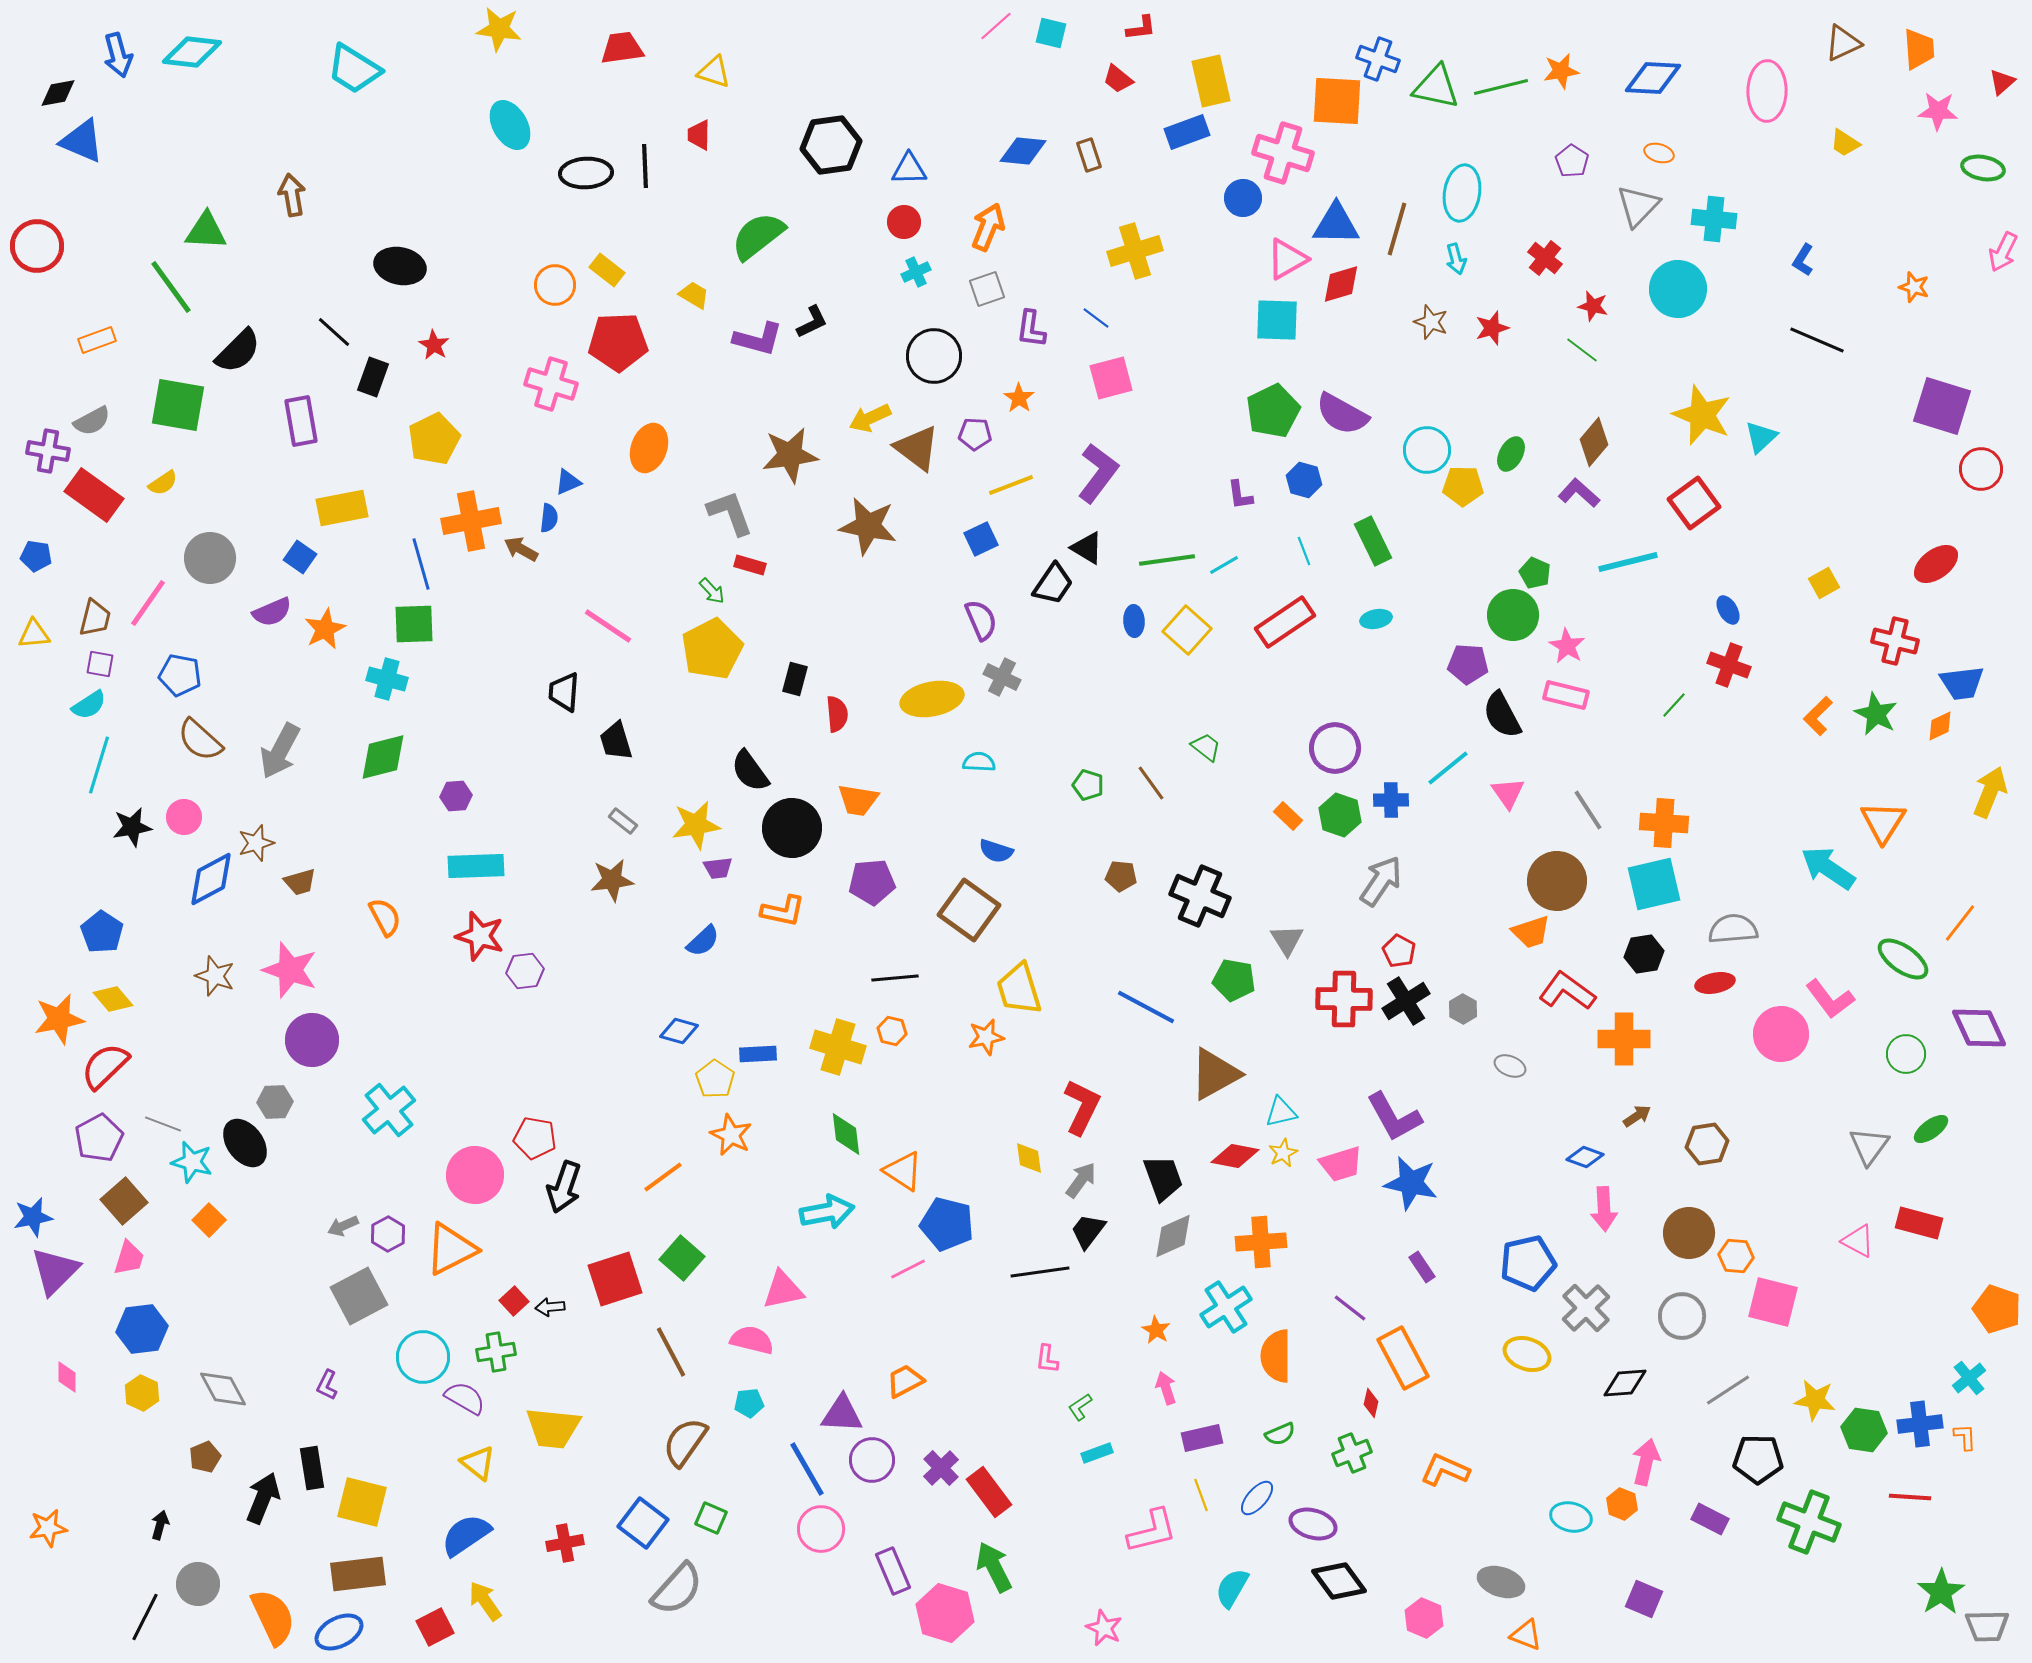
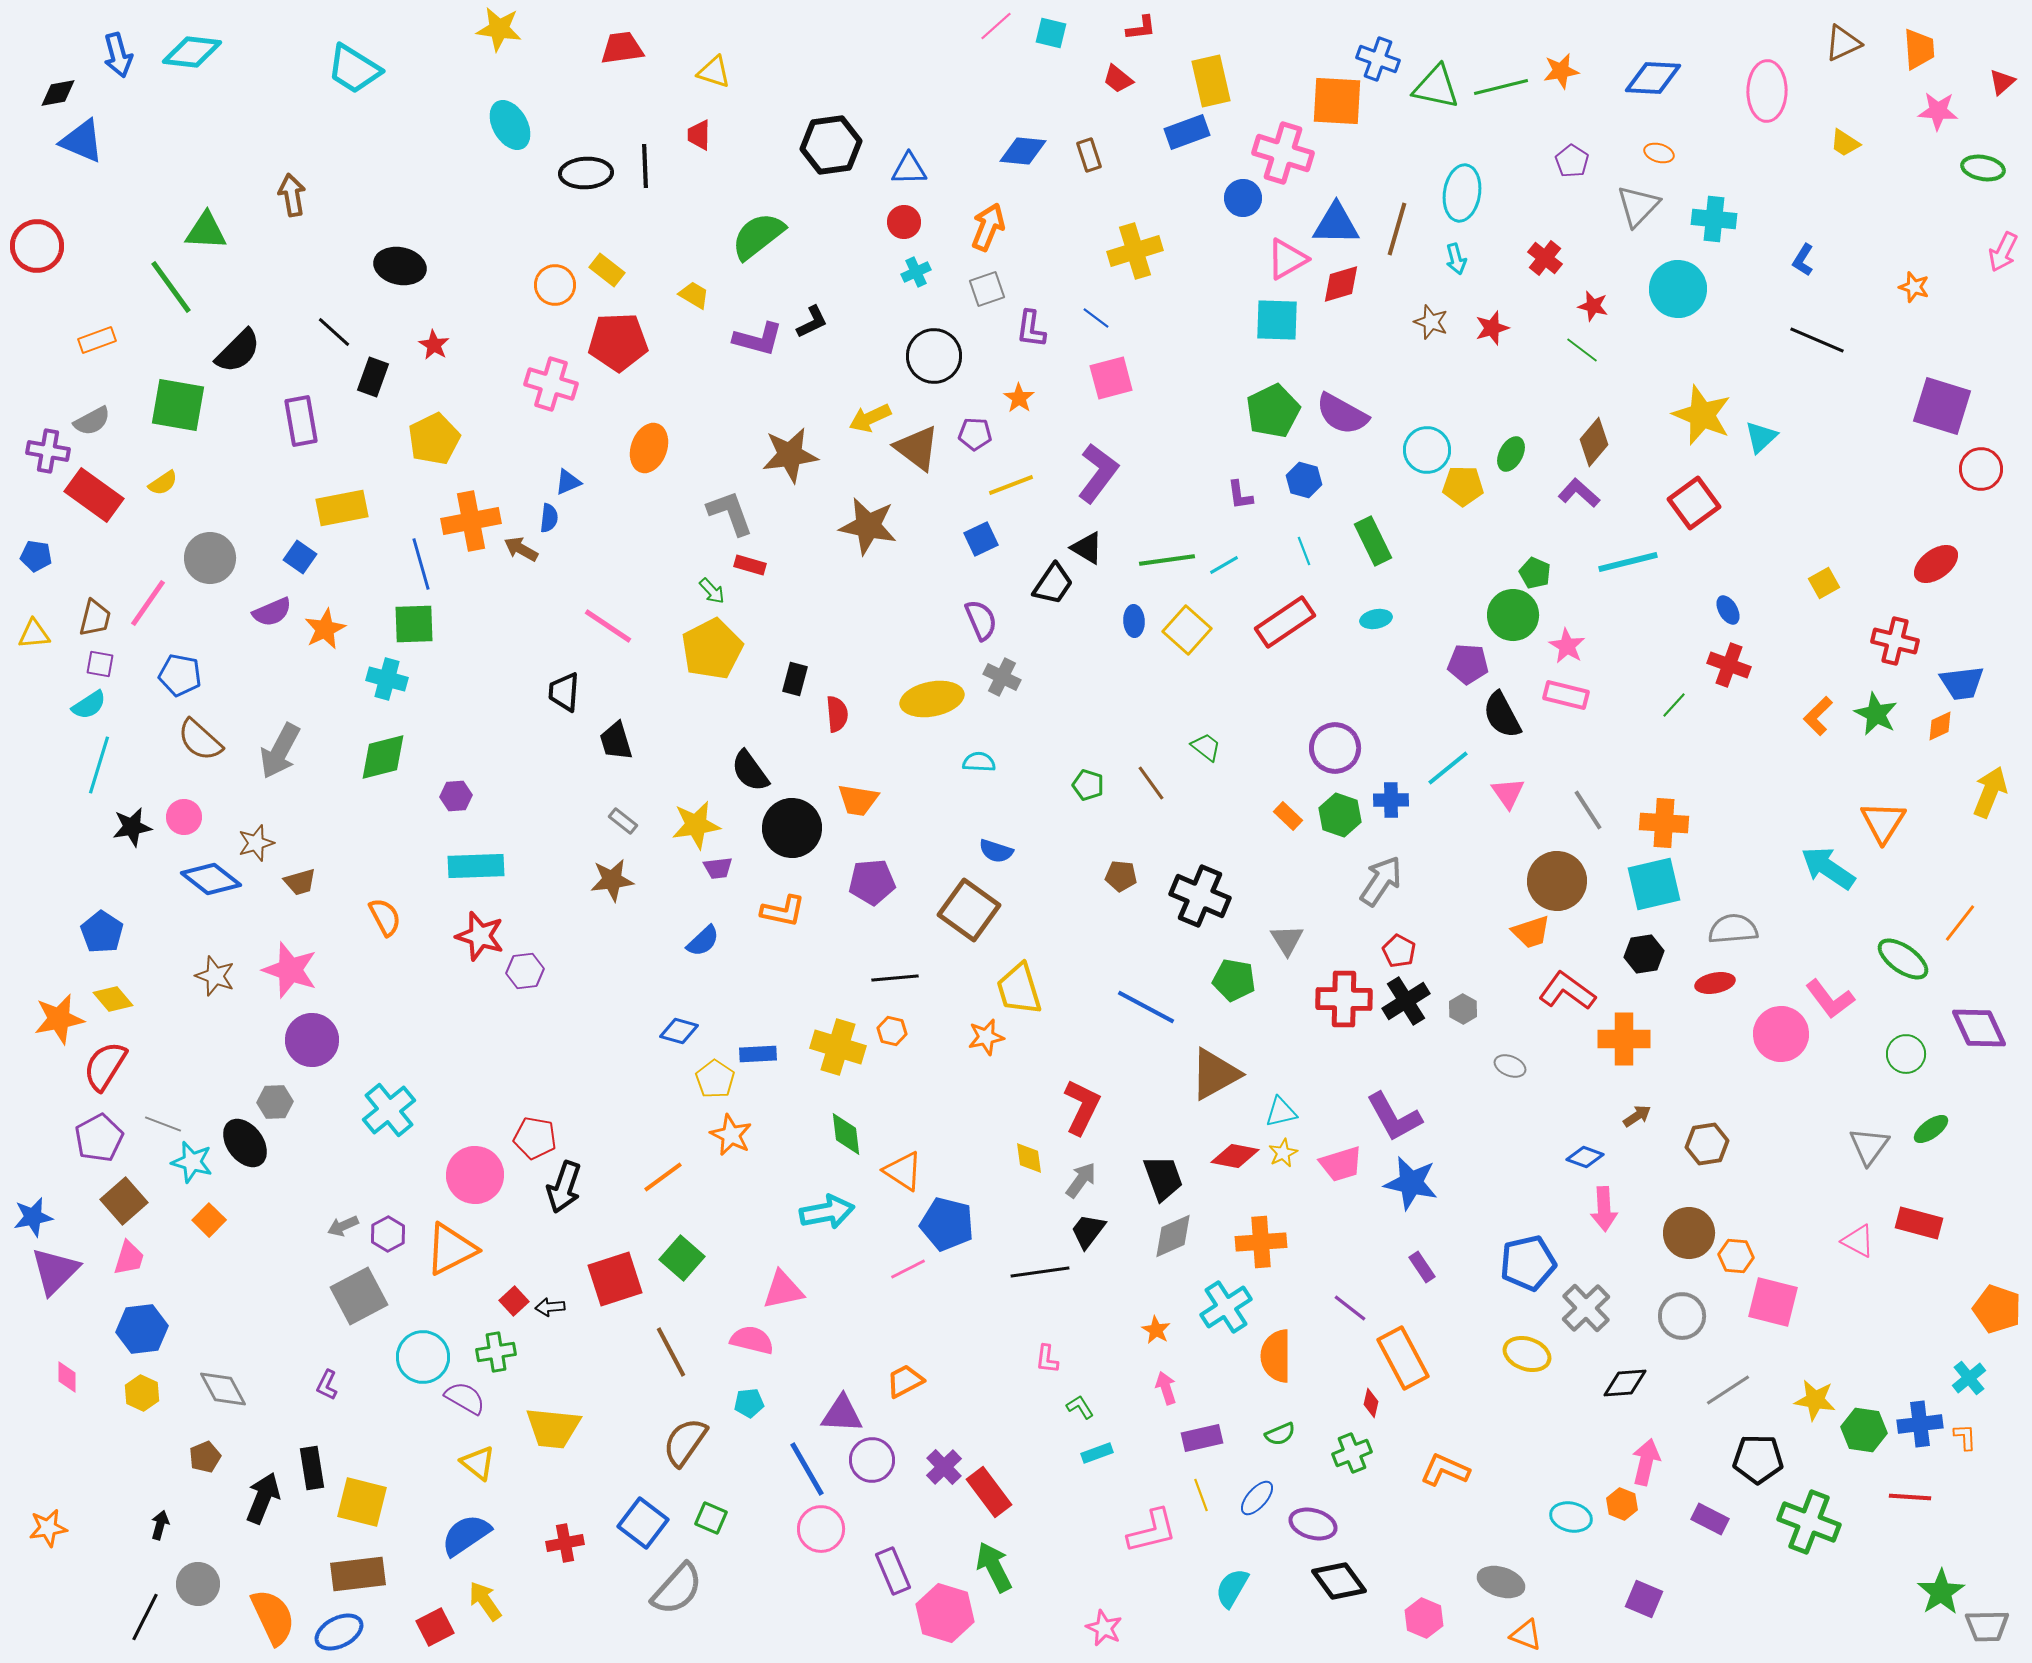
blue diamond at (211, 879): rotated 66 degrees clockwise
red semicircle at (105, 1066): rotated 14 degrees counterclockwise
green L-shape at (1080, 1407): rotated 92 degrees clockwise
purple cross at (941, 1468): moved 3 px right, 1 px up
